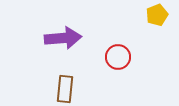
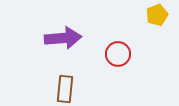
red circle: moved 3 px up
